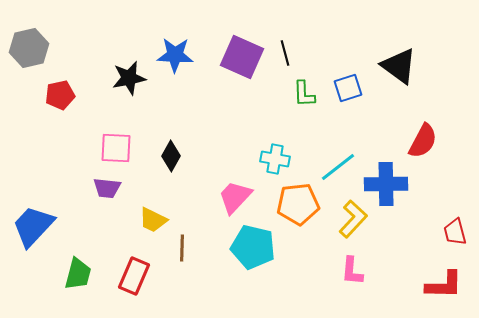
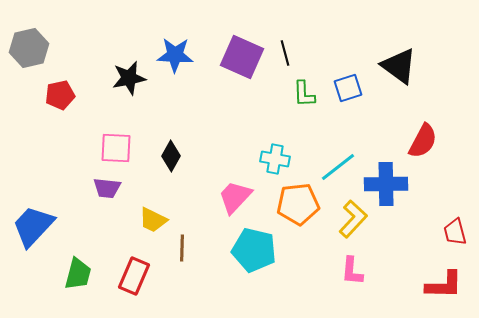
cyan pentagon: moved 1 px right, 3 px down
